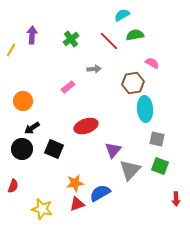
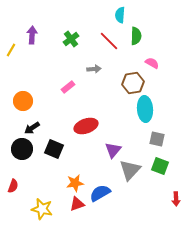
cyan semicircle: moved 2 px left; rotated 56 degrees counterclockwise
green semicircle: moved 1 px right, 1 px down; rotated 102 degrees clockwise
